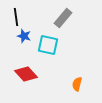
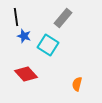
cyan square: rotated 20 degrees clockwise
